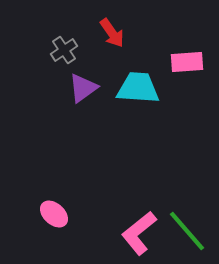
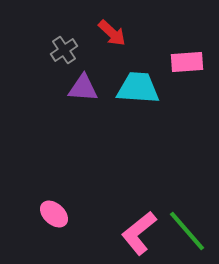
red arrow: rotated 12 degrees counterclockwise
purple triangle: rotated 40 degrees clockwise
